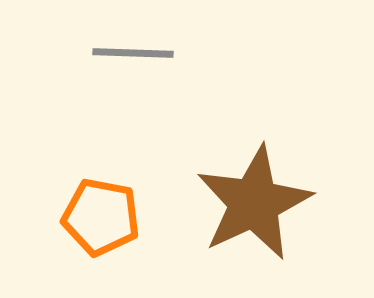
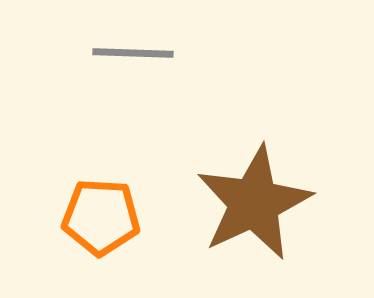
orange pentagon: rotated 8 degrees counterclockwise
